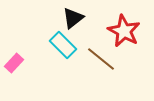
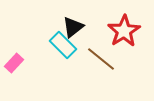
black triangle: moved 9 px down
red star: rotated 12 degrees clockwise
